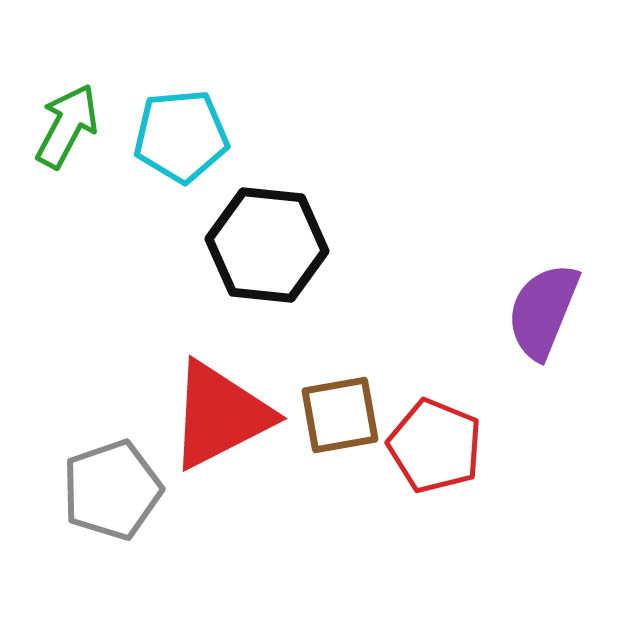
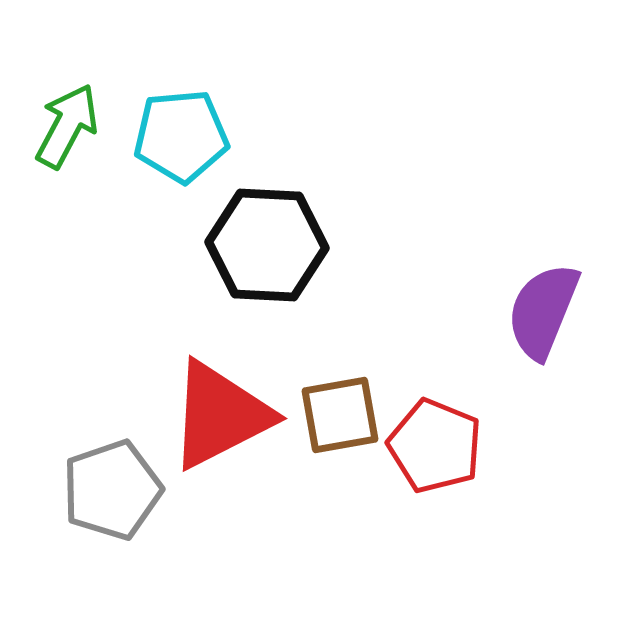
black hexagon: rotated 3 degrees counterclockwise
